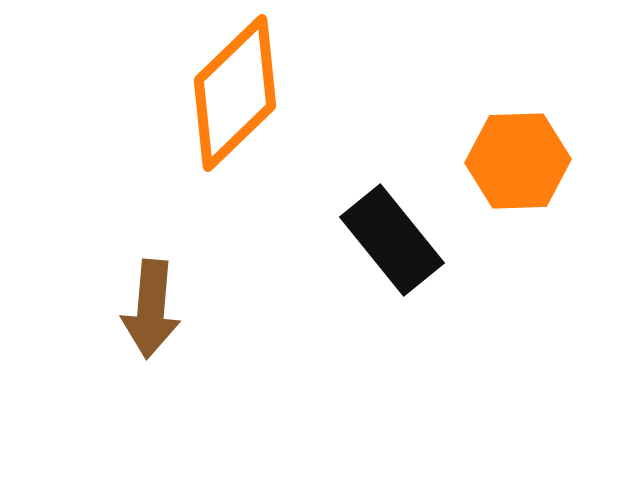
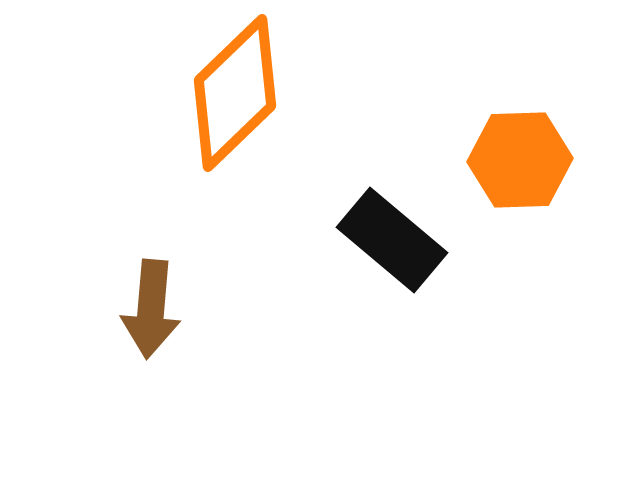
orange hexagon: moved 2 px right, 1 px up
black rectangle: rotated 11 degrees counterclockwise
